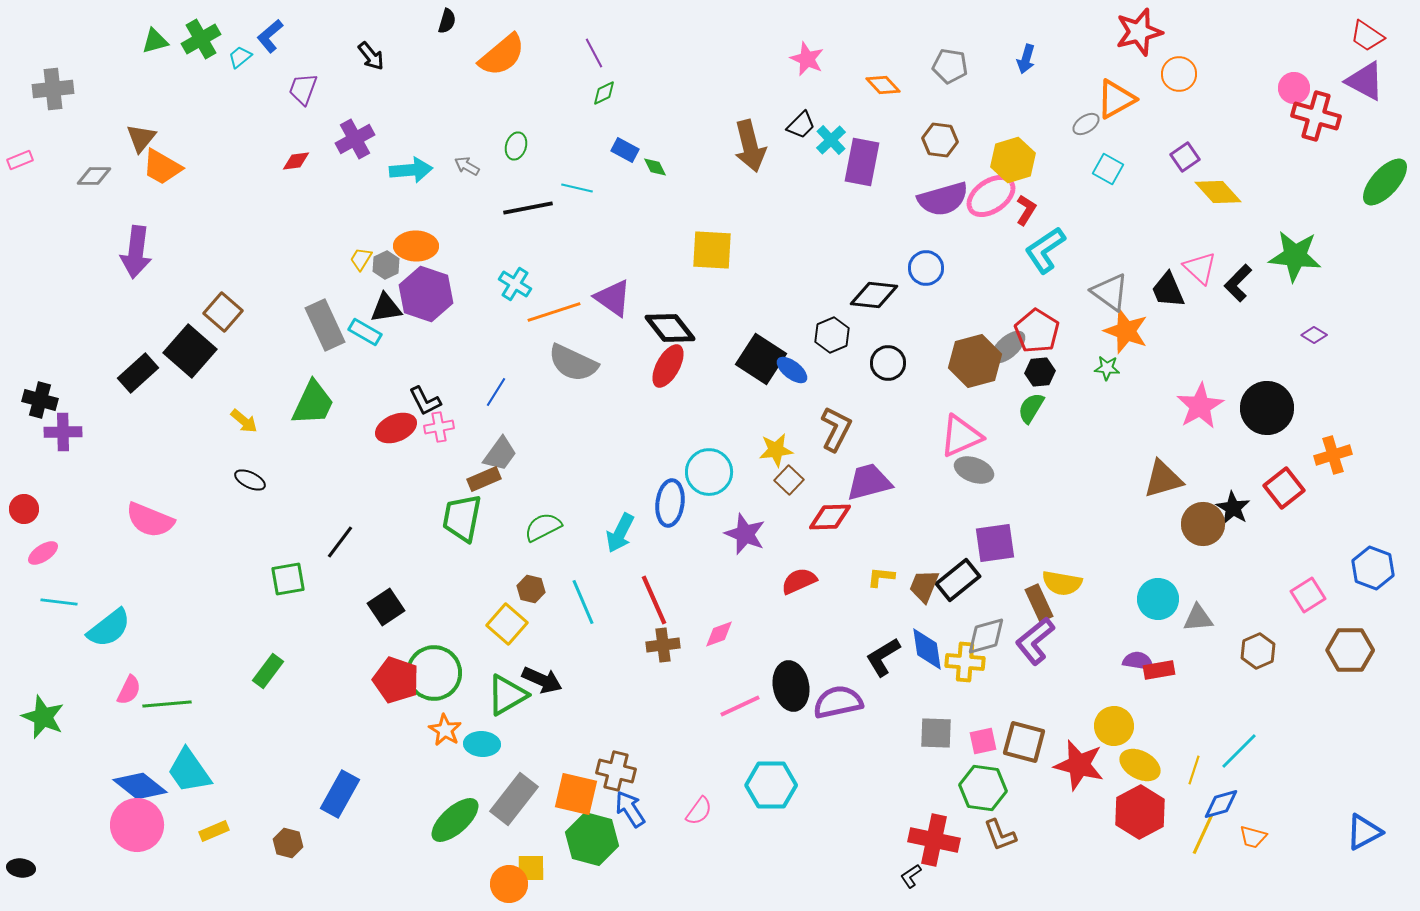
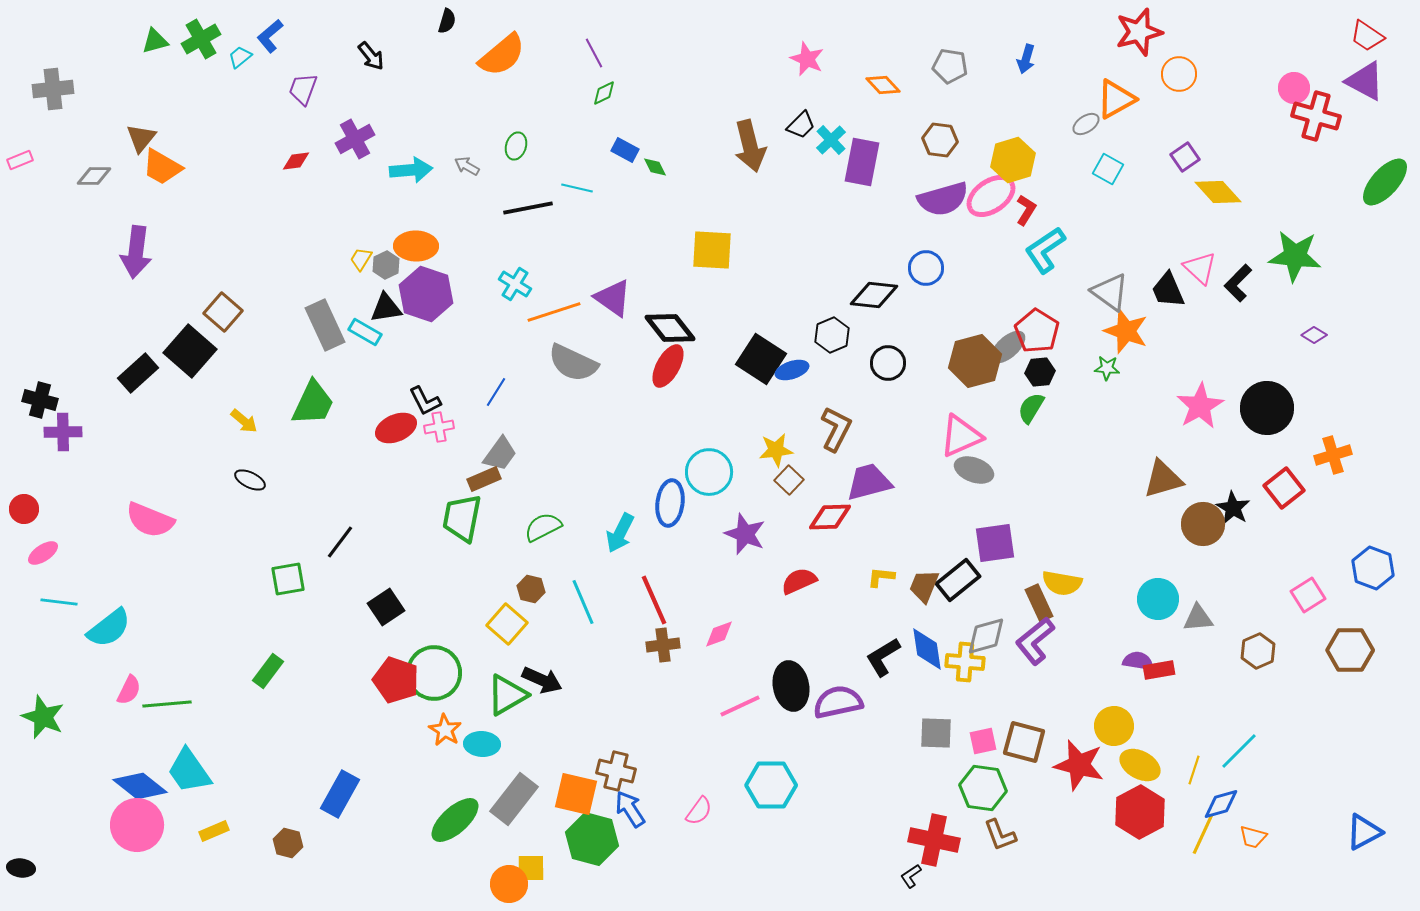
blue ellipse at (792, 370): rotated 56 degrees counterclockwise
